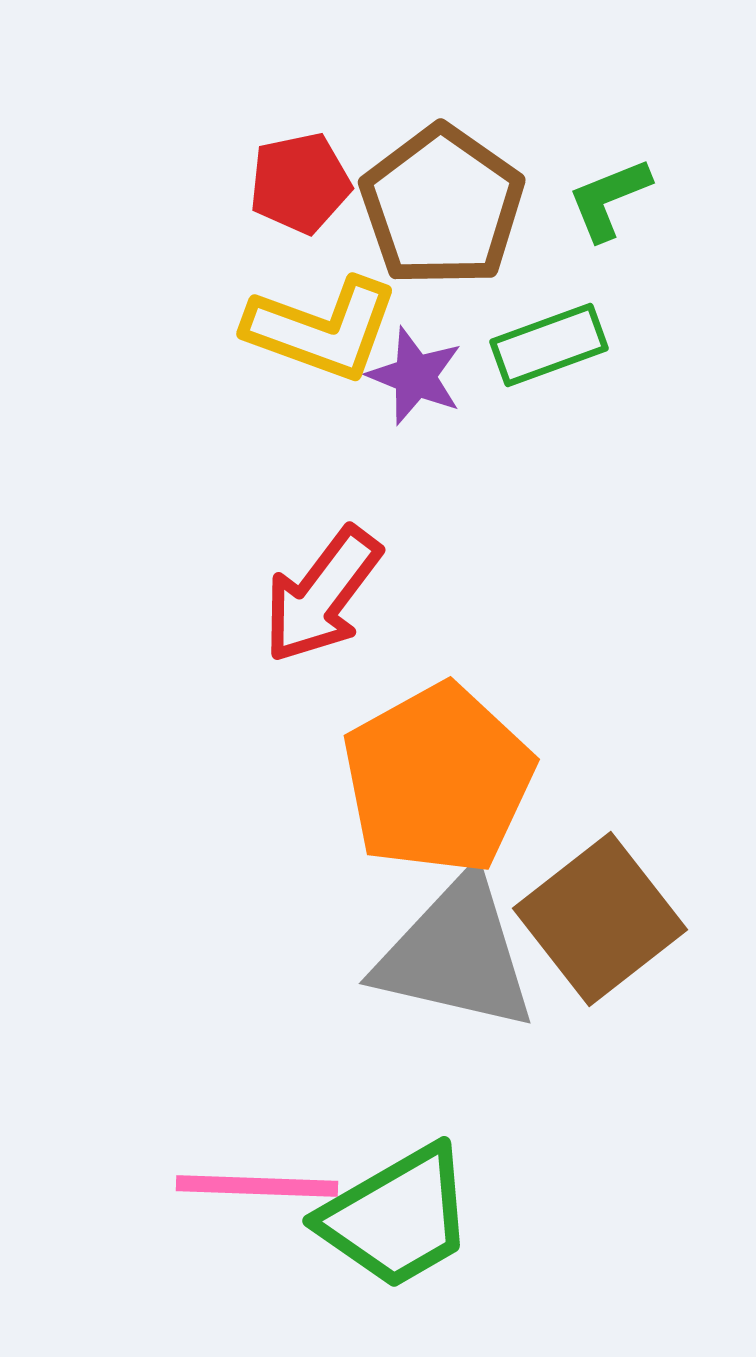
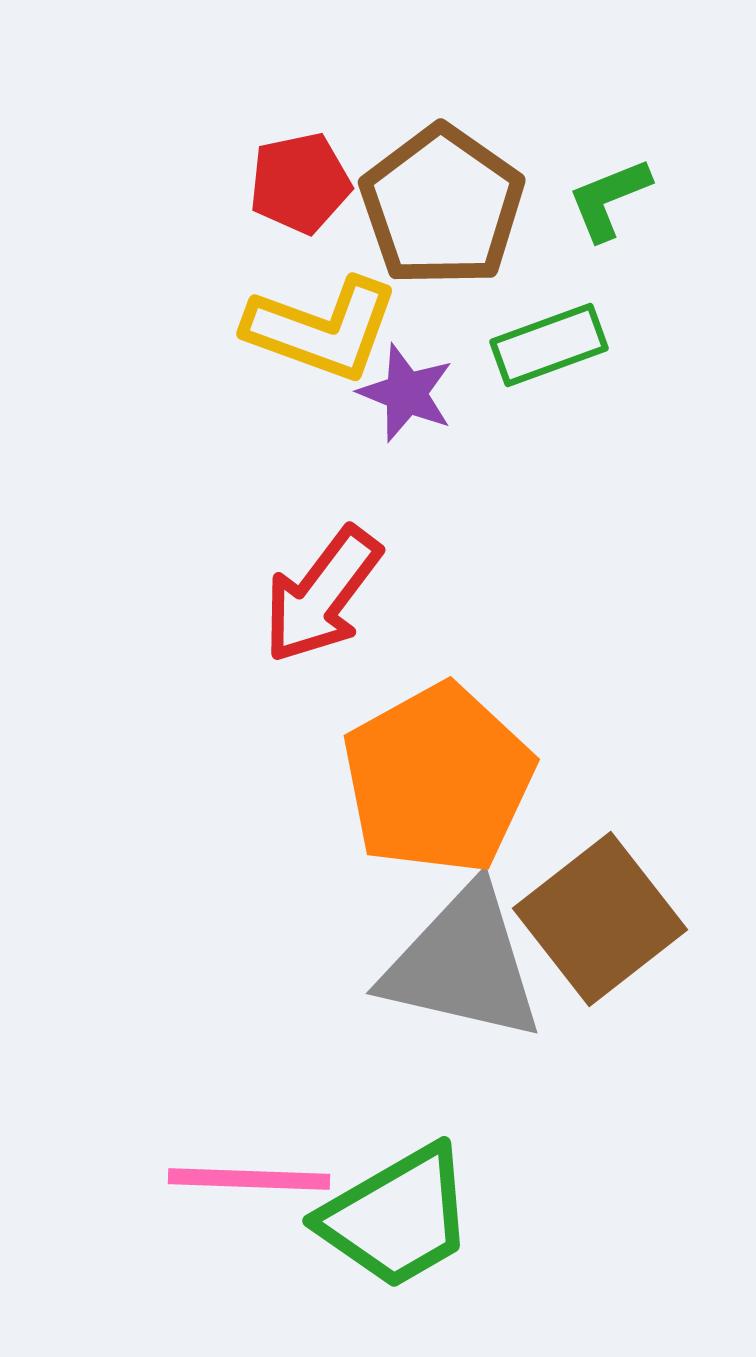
purple star: moved 9 px left, 17 px down
gray triangle: moved 7 px right, 10 px down
pink line: moved 8 px left, 7 px up
